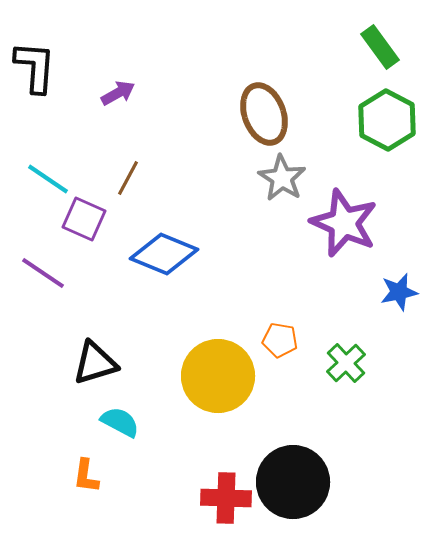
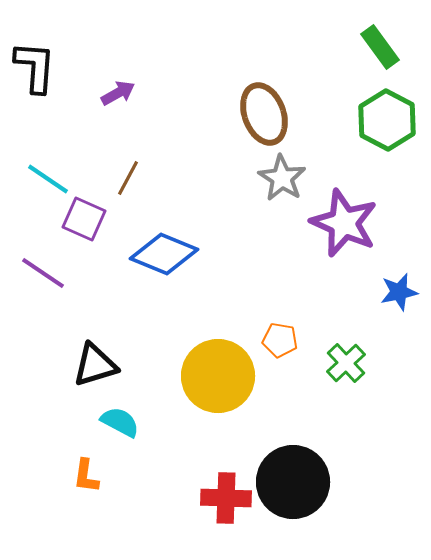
black triangle: moved 2 px down
